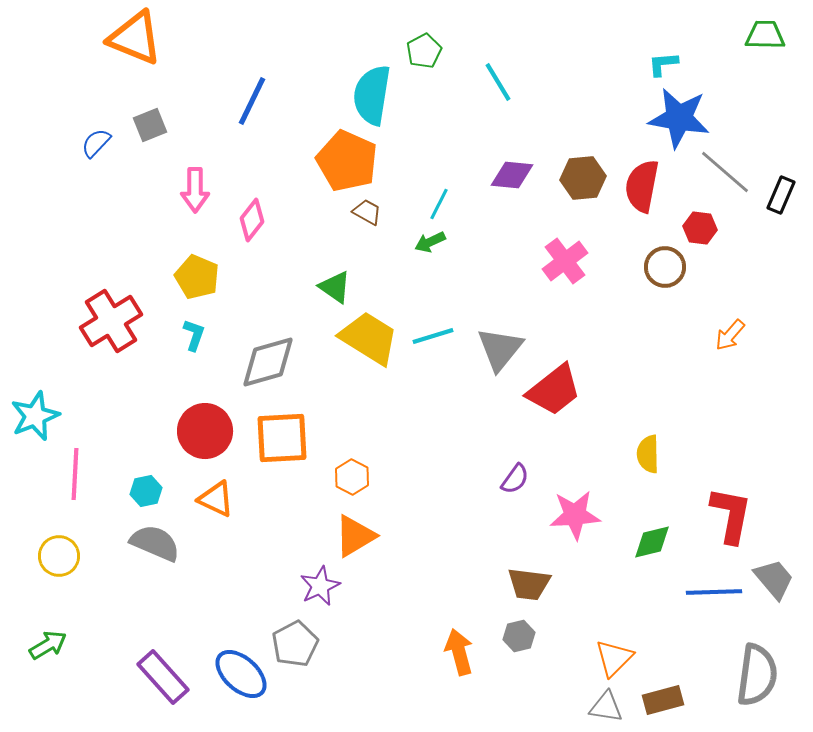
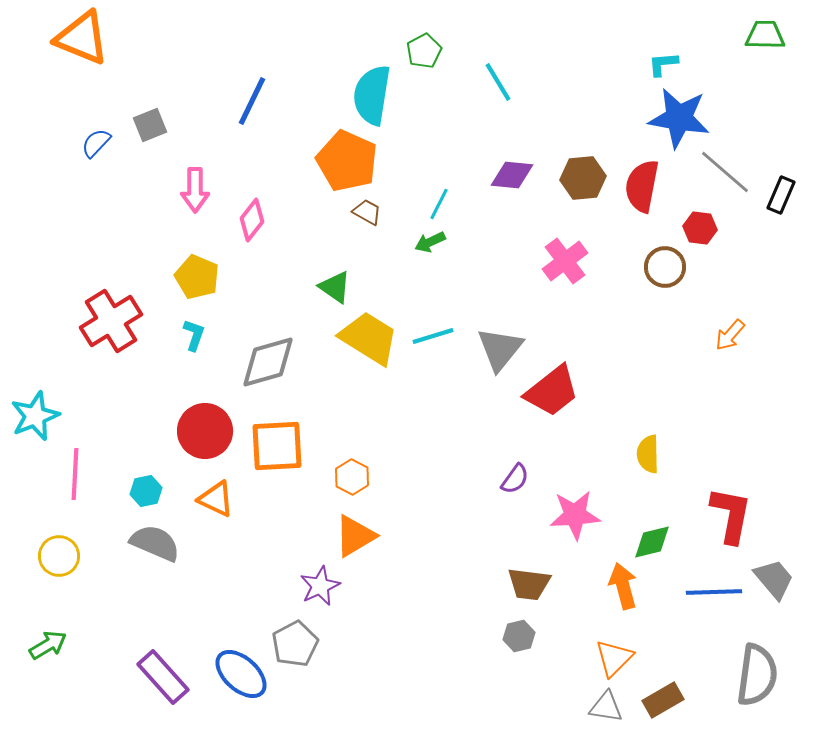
orange triangle at (135, 38): moved 53 px left
red trapezoid at (554, 390): moved 2 px left, 1 px down
orange square at (282, 438): moved 5 px left, 8 px down
orange arrow at (459, 652): moved 164 px right, 66 px up
brown rectangle at (663, 700): rotated 15 degrees counterclockwise
